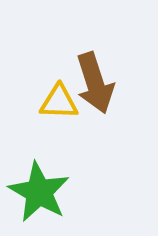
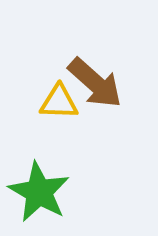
brown arrow: rotated 30 degrees counterclockwise
